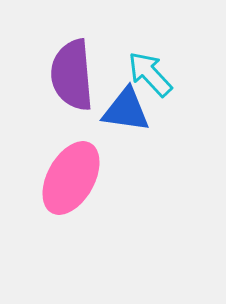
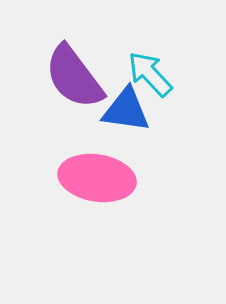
purple semicircle: moved 2 px right, 2 px down; rotated 32 degrees counterclockwise
pink ellipse: moved 26 px right; rotated 70 degrees clockwise
